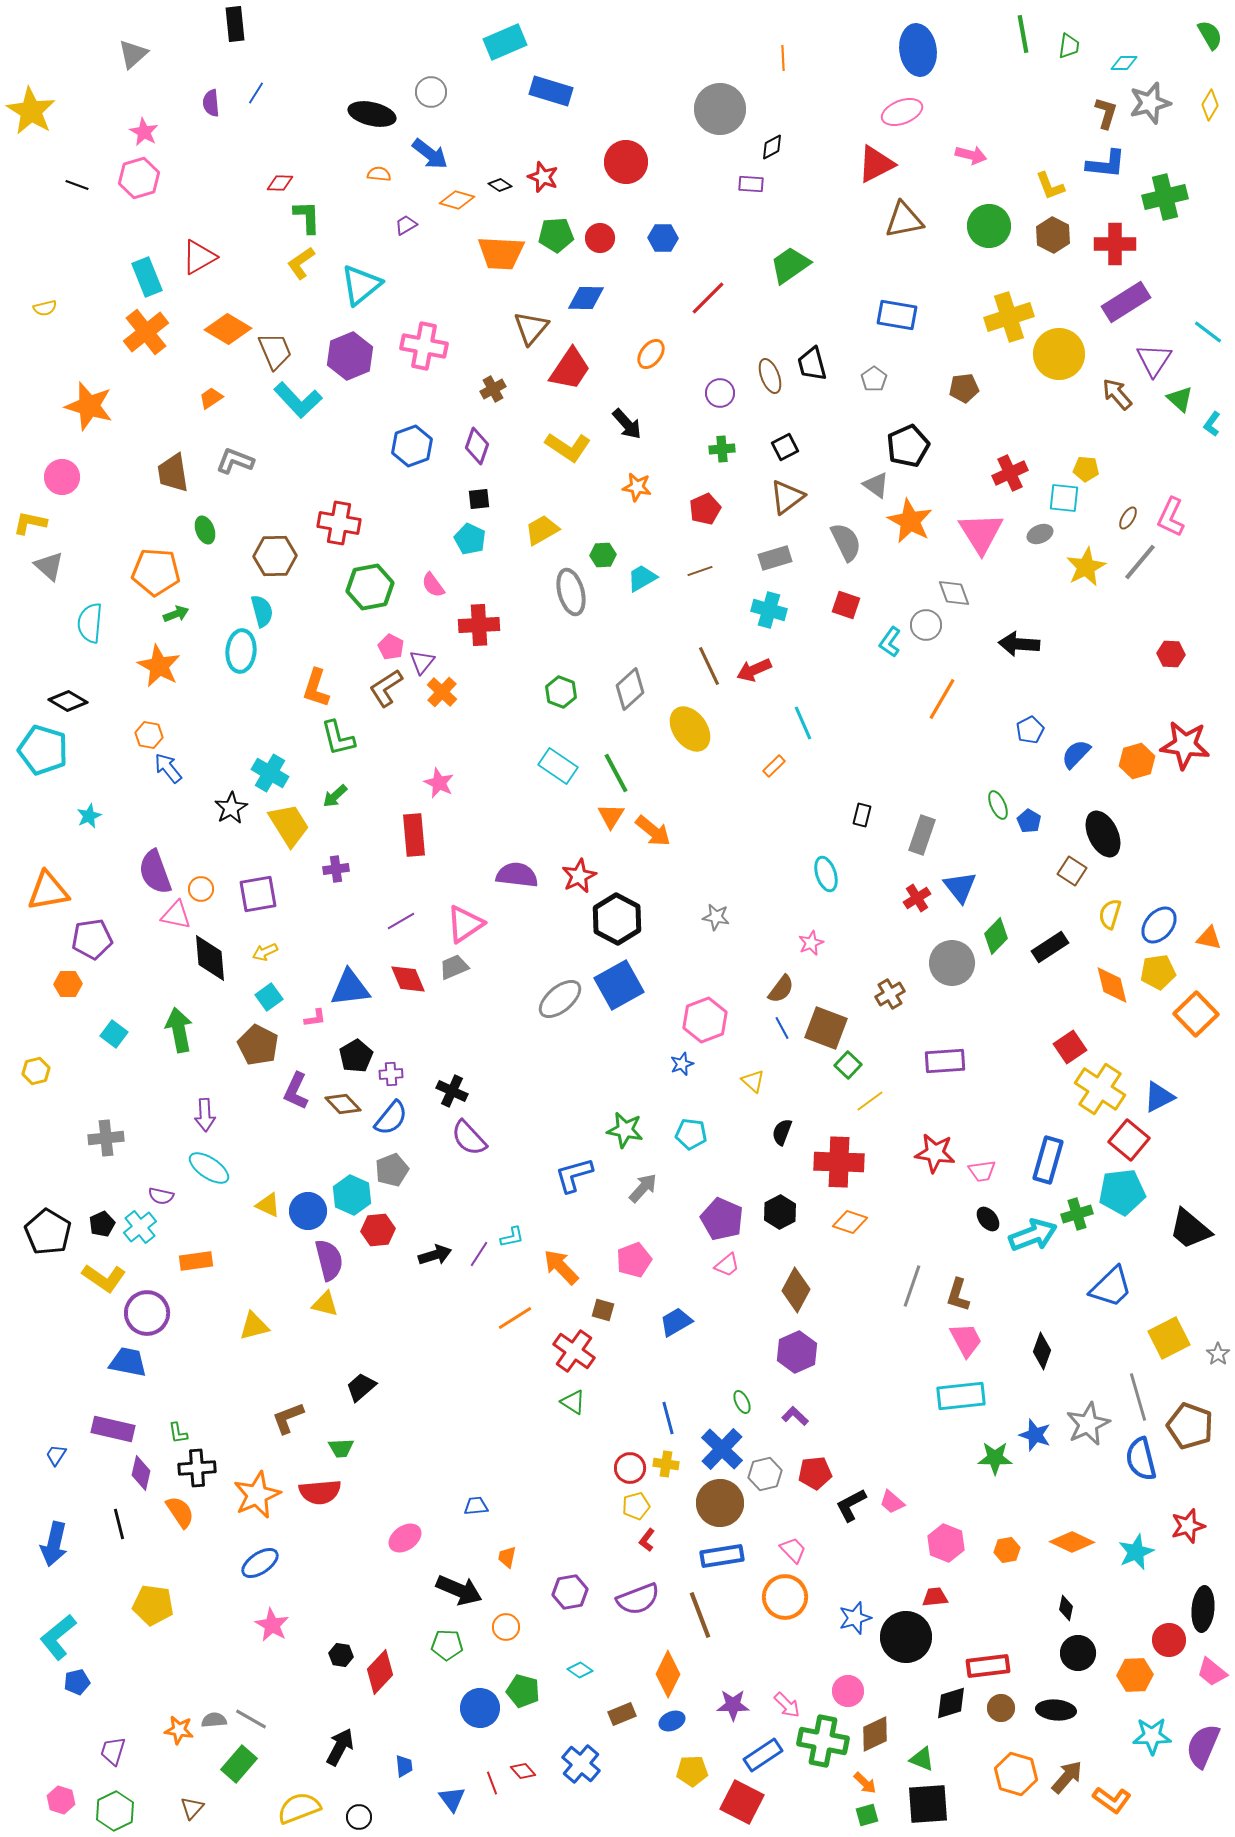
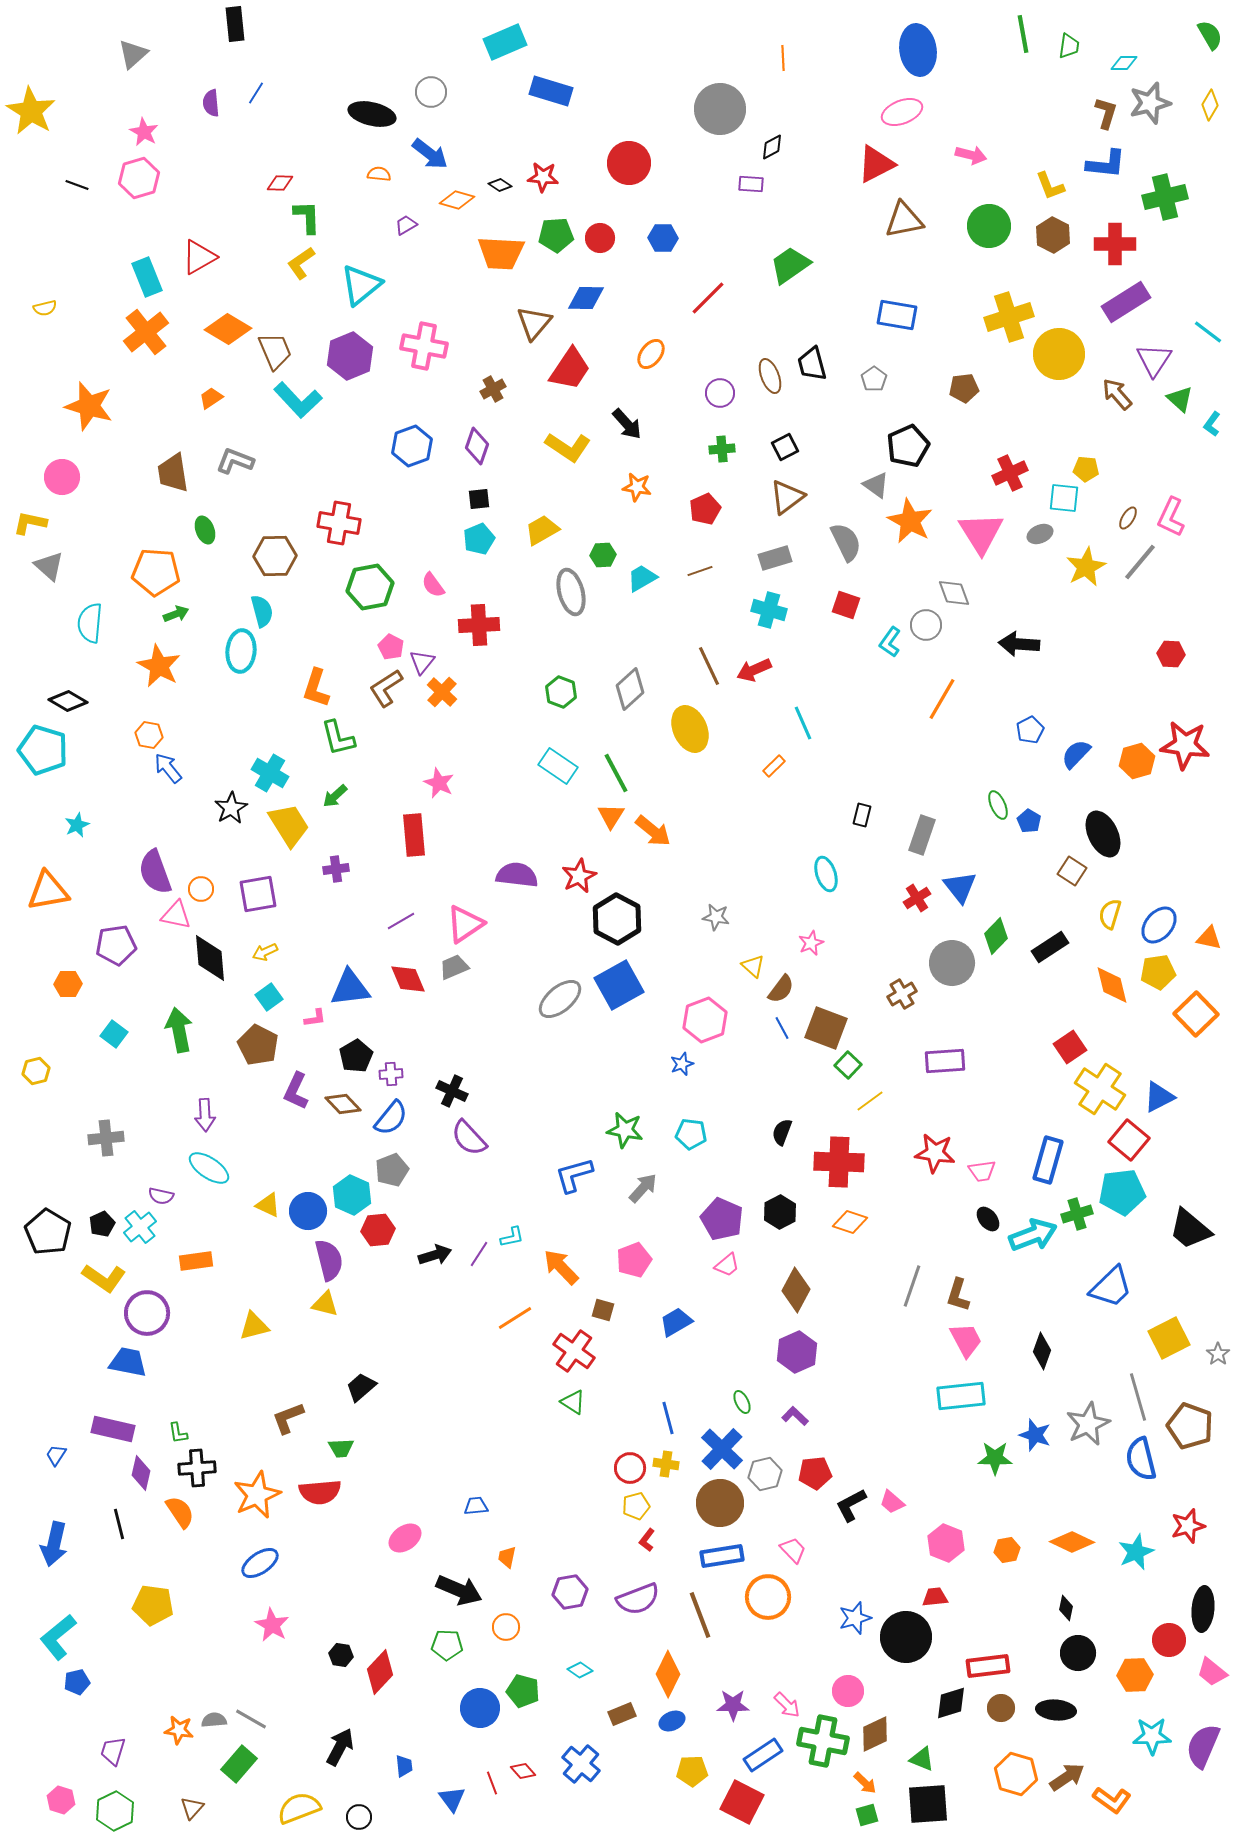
red circle at (626, 162): moved 3 px right, 1 px down
red star at (543, 177): rotated 16 degrees counterclockwise
brown triangle at (531, 328): moved 3 px right, 5 px up
cyan pentagon at (470, 539): moved 9 px right; rotated 24 degrees clockwise
yellow ellipse at (690, 729): rotated 12 degrees clockwise
cyan star at (89, 816): moved 12 px left, 9 px down
purple pentagon at (92, 939): moved 24 px right, 6 px down
brown cross at (890, 994): moved 12 px right
yellow triangle at (753, 1081): moved 115 px up
orange circle at (785, 1597): moved 17 px left
brown arrow at (1067, 1777): rotated 15 degrees clockwise
